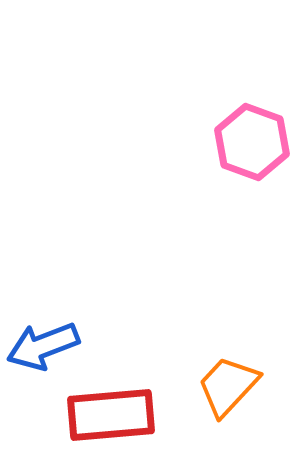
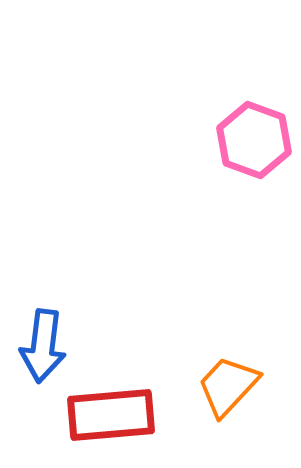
pink hexagon: moved 2 px right, 2 px up
blue arrow: rotated 62 degrees counterclockwise
